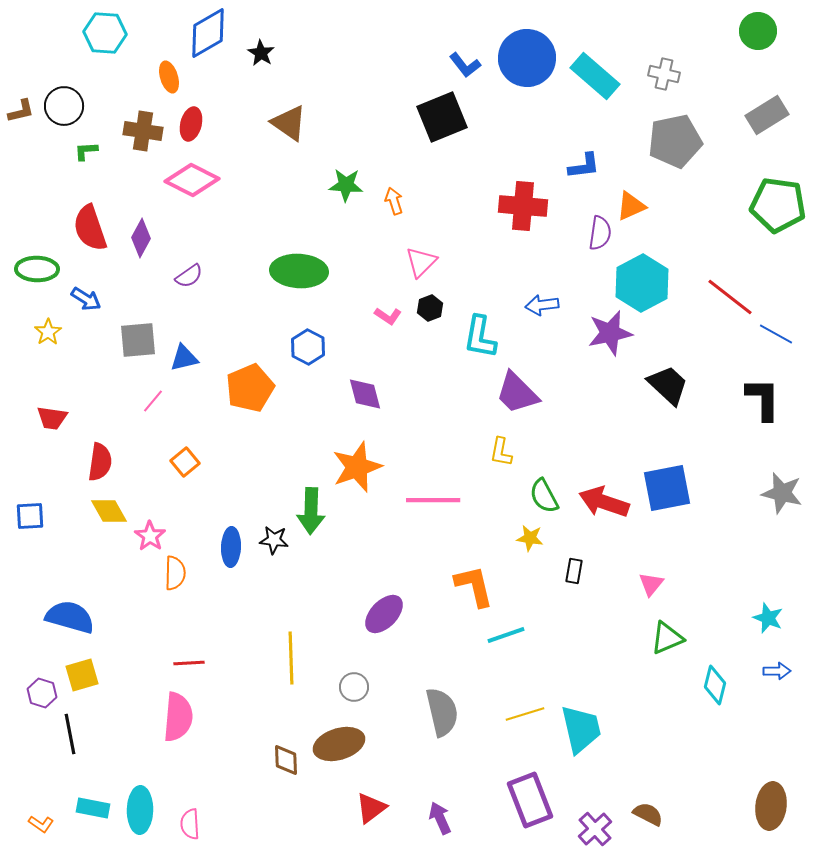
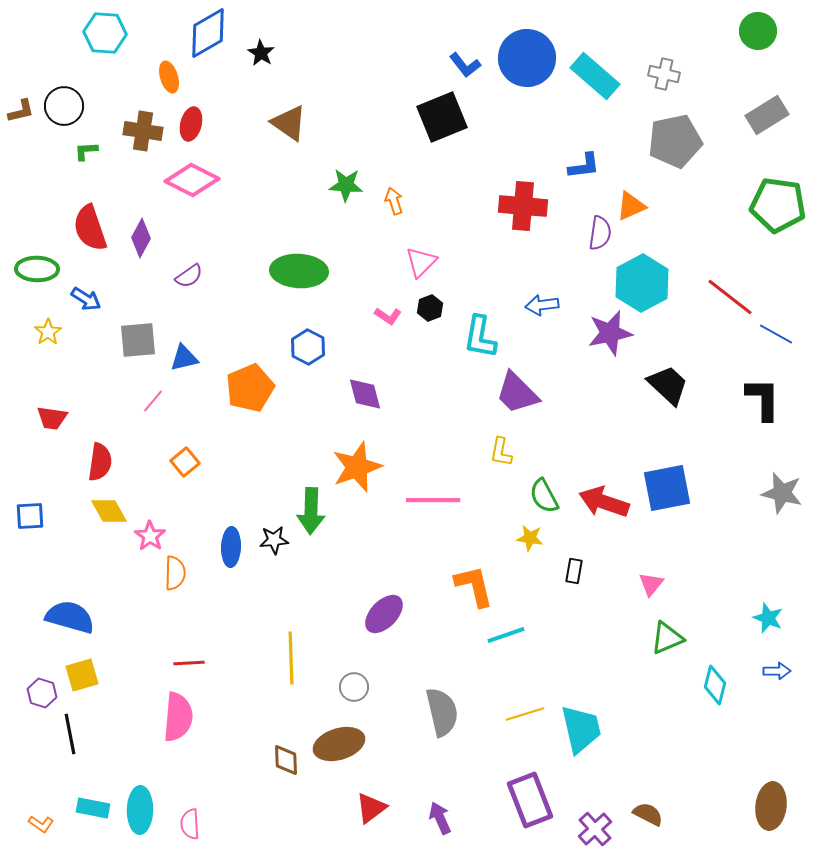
black star at (274, 540): rotated 12 degrees counterclockwise
